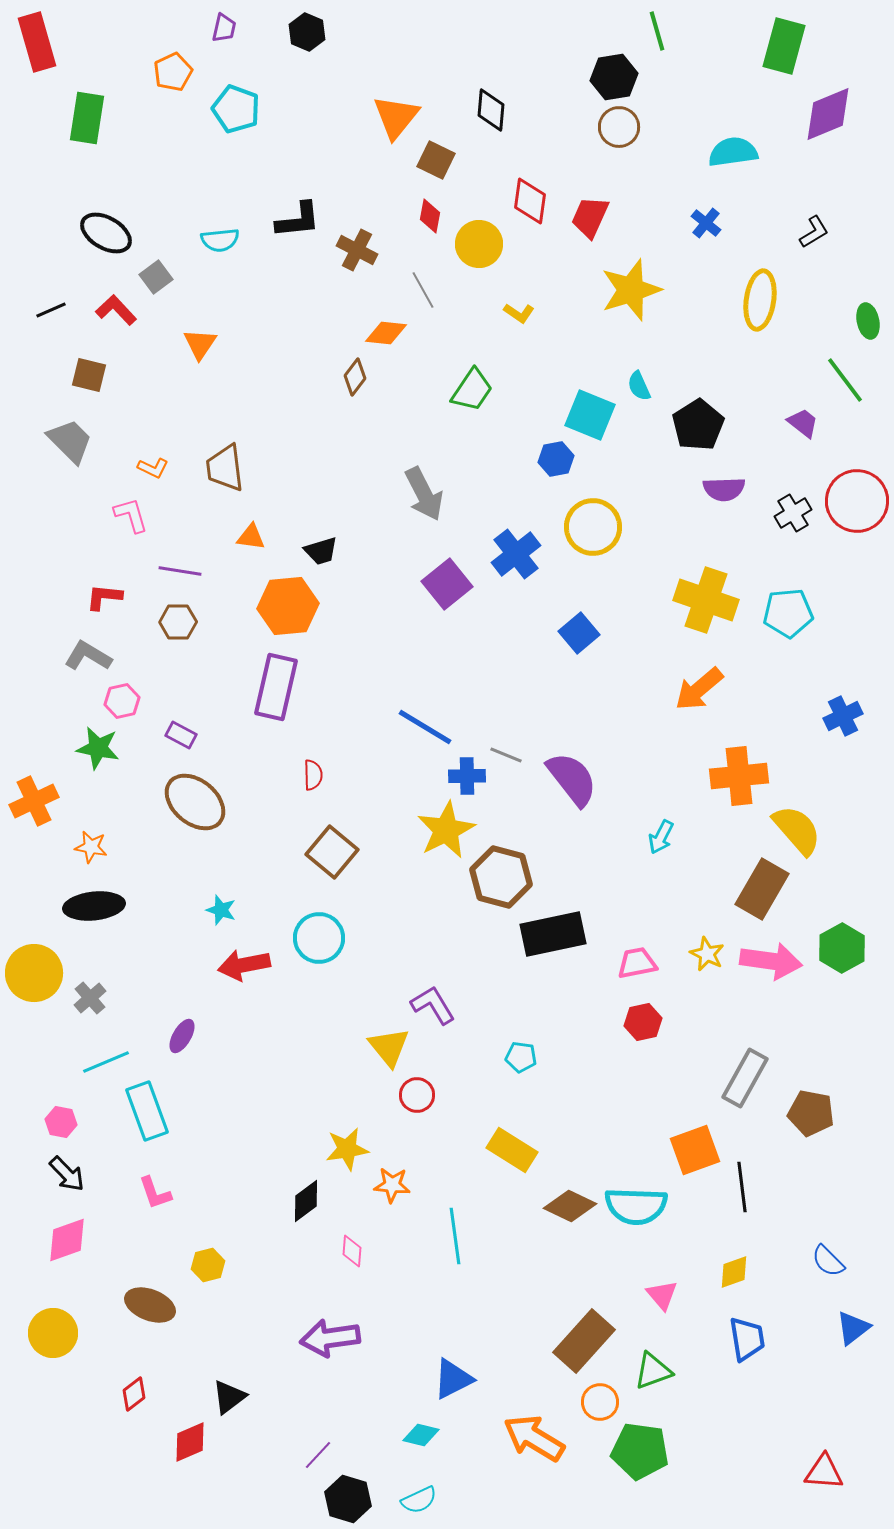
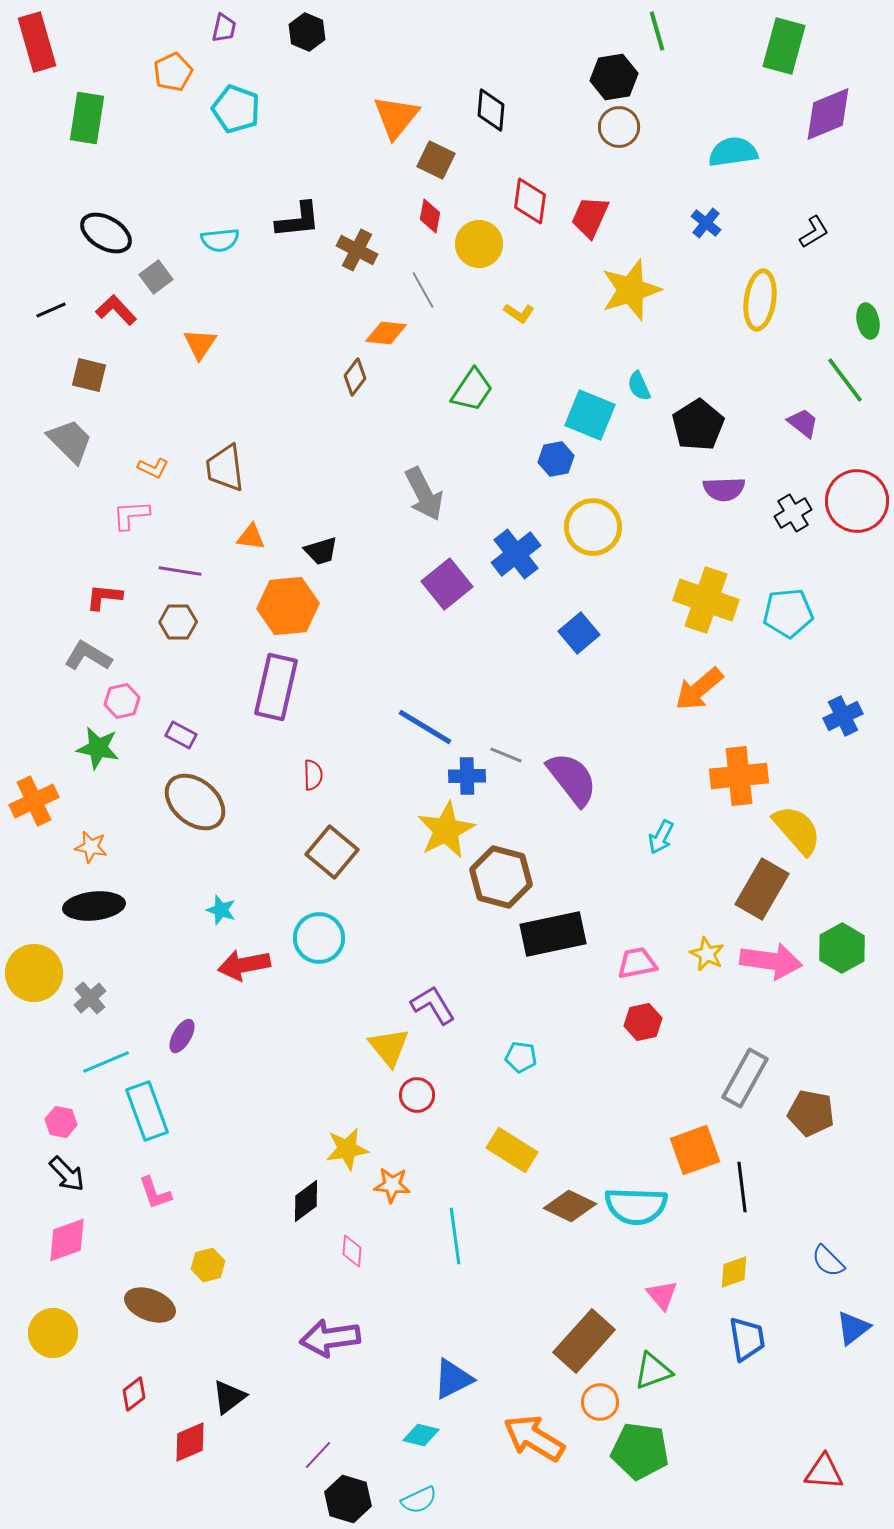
pink L-shape at (131, 515): rotated 78 degrees counterclockwise
